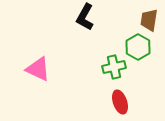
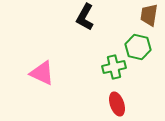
brown trapezoid: moved 5 px up
green hexagon: rotated 15 degrees counterclockwise
pink triangle: moved 4 px right, 4 px down
red ellipse: moved 3 px left, 2 px down
